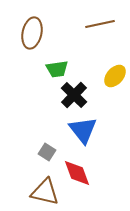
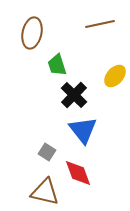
green trapezoid: moved 4 px up; rotated 80 degrees clockwise
red diamond: moved 1 px right
